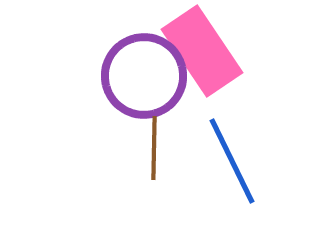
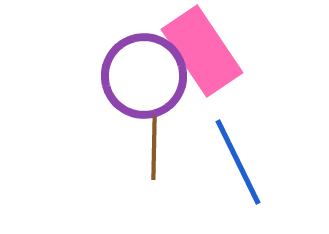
blue line: moved 6 px right, 1 px down
